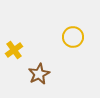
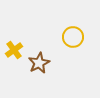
brown star: moved 11 px up
